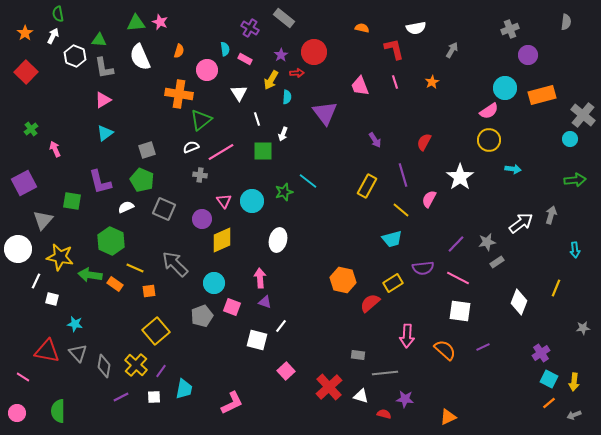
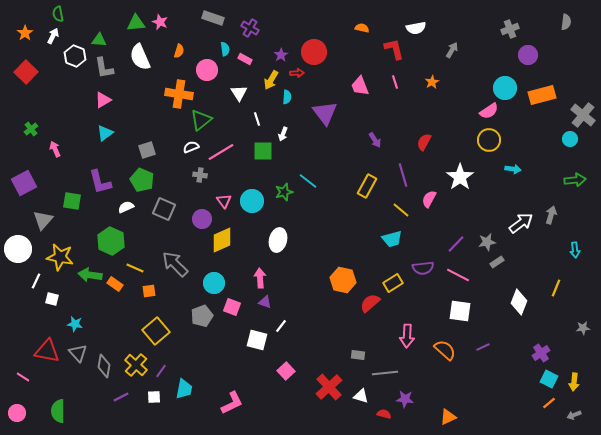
gray rectangle at (284, 18): moved 71 px left; rotated 20 degrees counterclockwise
pink line at (458, 278): moved 3 px up
